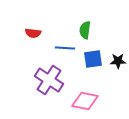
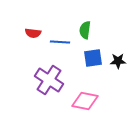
blue line: moved 5 px left, 6 px up
blue square: moved 1 px up
